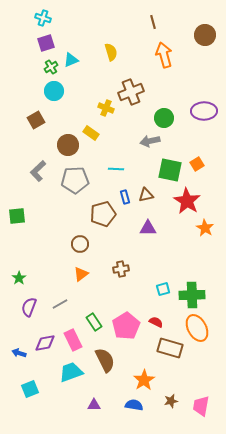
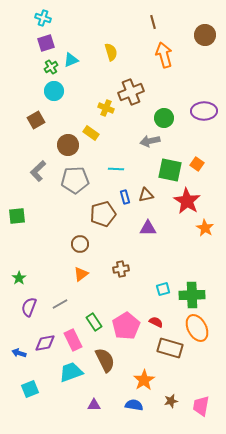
orange square at (197, 164): rotated 24 degrees counterclockwise
